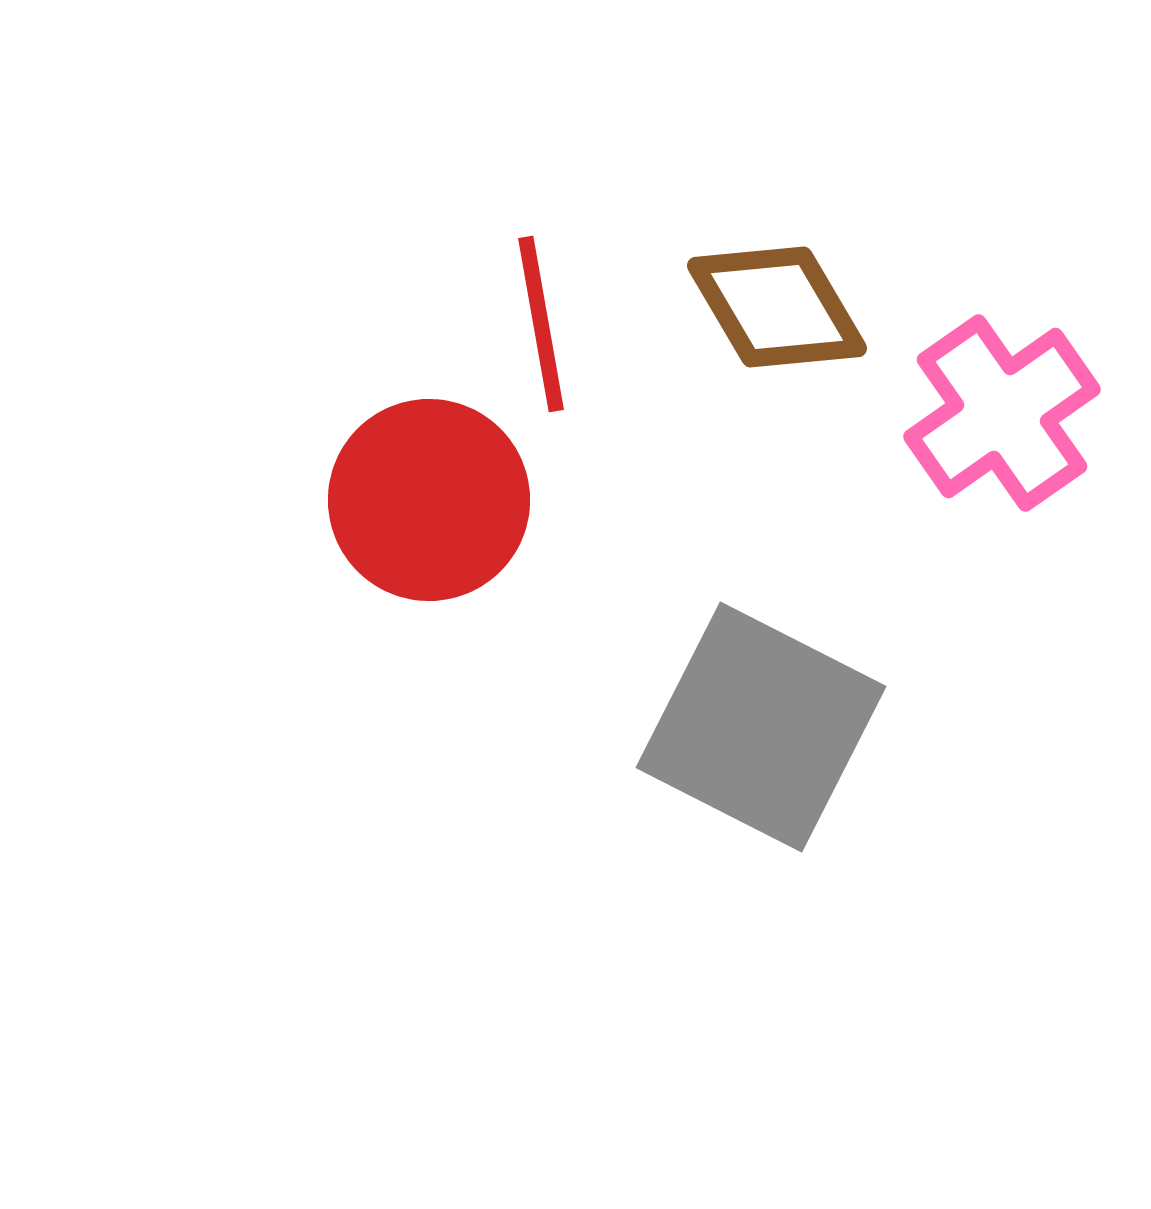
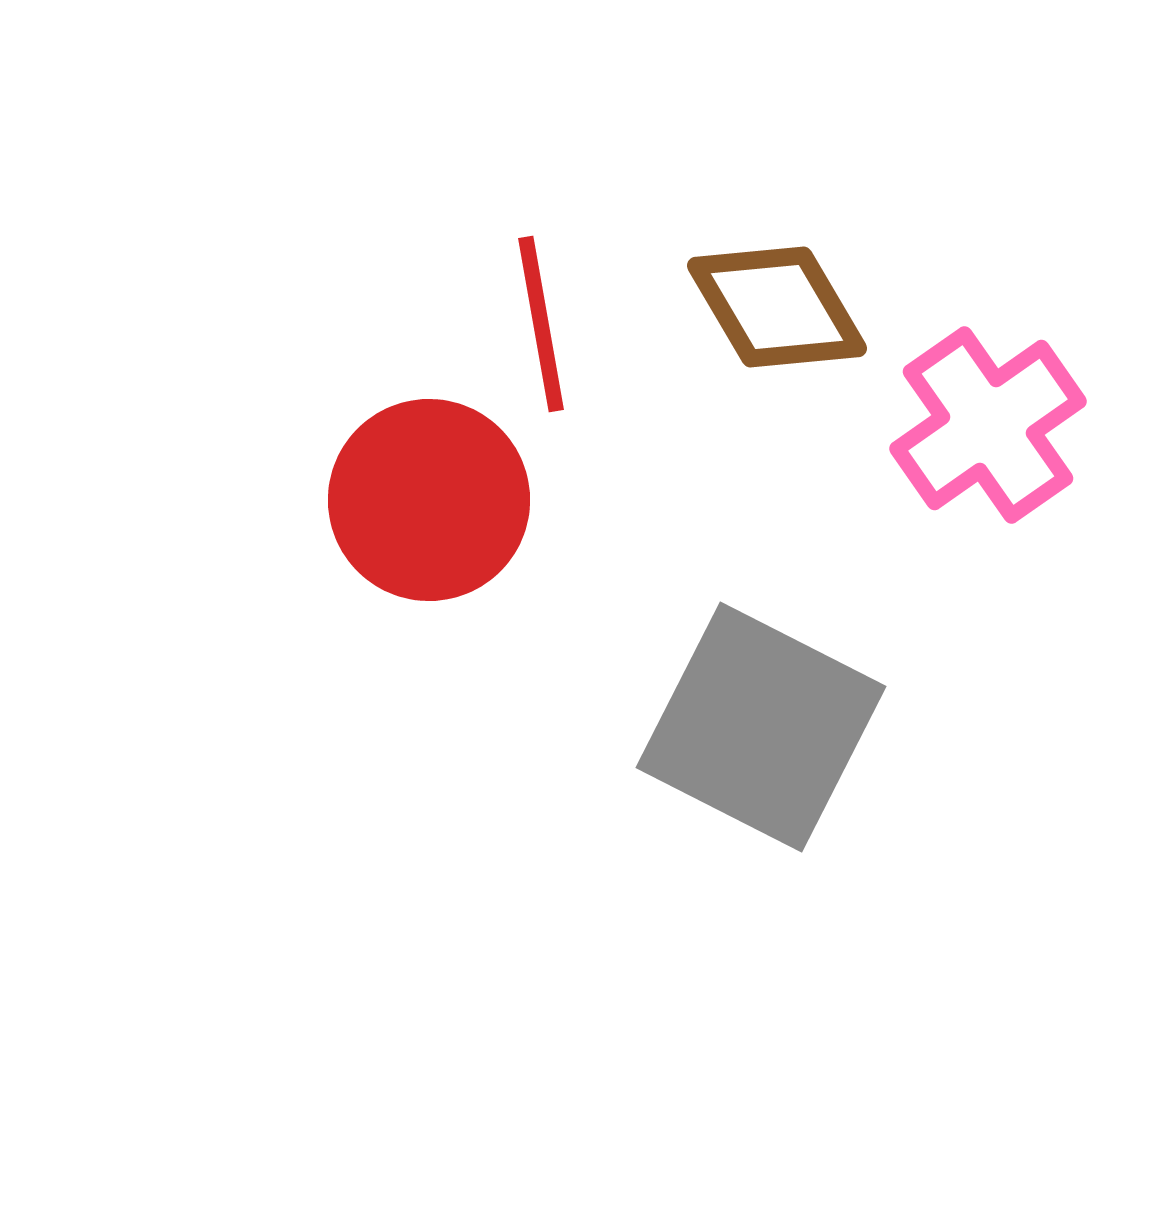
pink cross: moved 14 px left, 12 px down
